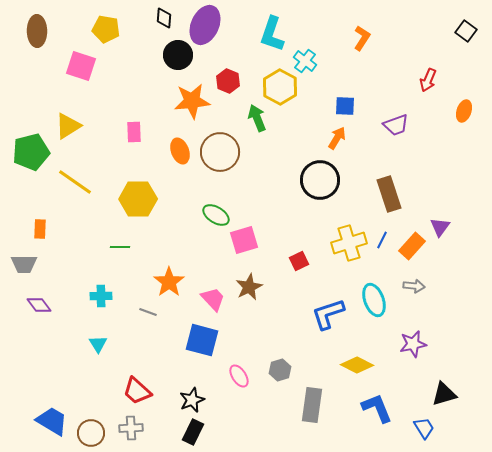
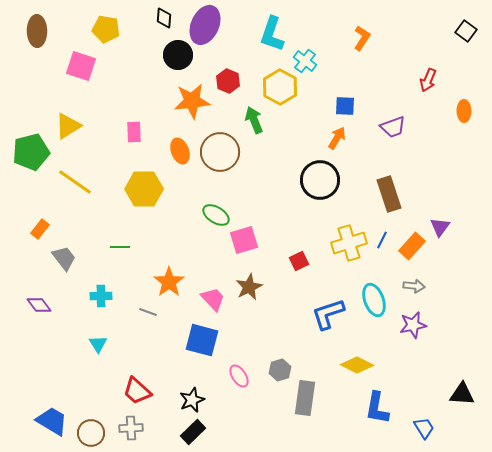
orange ellipse at (464, 111): rotated 20 degrees counterclockwise
green arrow at (257, 118): moved 3 px left, 2 px down
purple trapezoid at (396, 125): moved 3 px left, 2 px down
yellow hexagon at (138, 199): moved 6 px right, 10 px up
orange rectangle at (40, 229): rotated 36 degrees clockwise
gray trapezoid at (24, 264): moved 40 px right, 6 px up; rotated 128 degrees counterclockwise
purple star at (413, 344): moved 19 px up
black triangle at (444, 394): moved 18 px right; rotated 20 degrees clockwise
gray rectangle at (312, 405): moved 7 px left, 7 px up
blue L-shape at (377, 408): rotated 148 degrees counterclockwise
black rectangle at (193, 432): rotated 20 degrees clockwise
